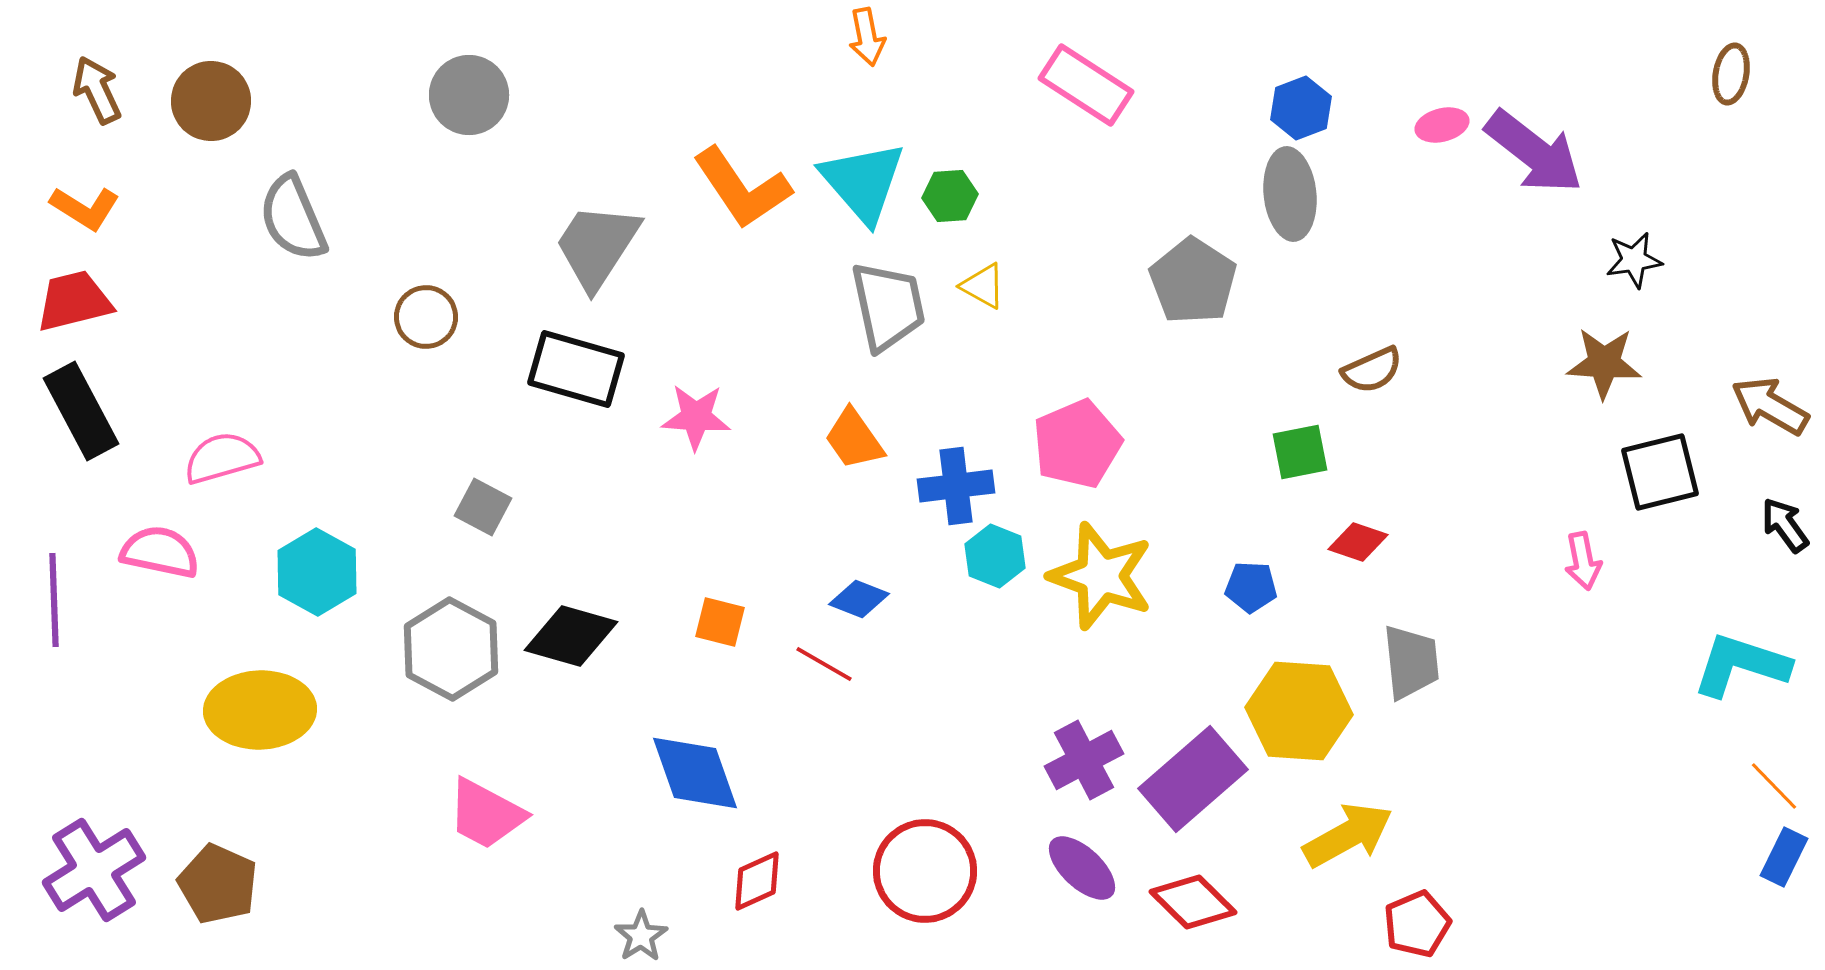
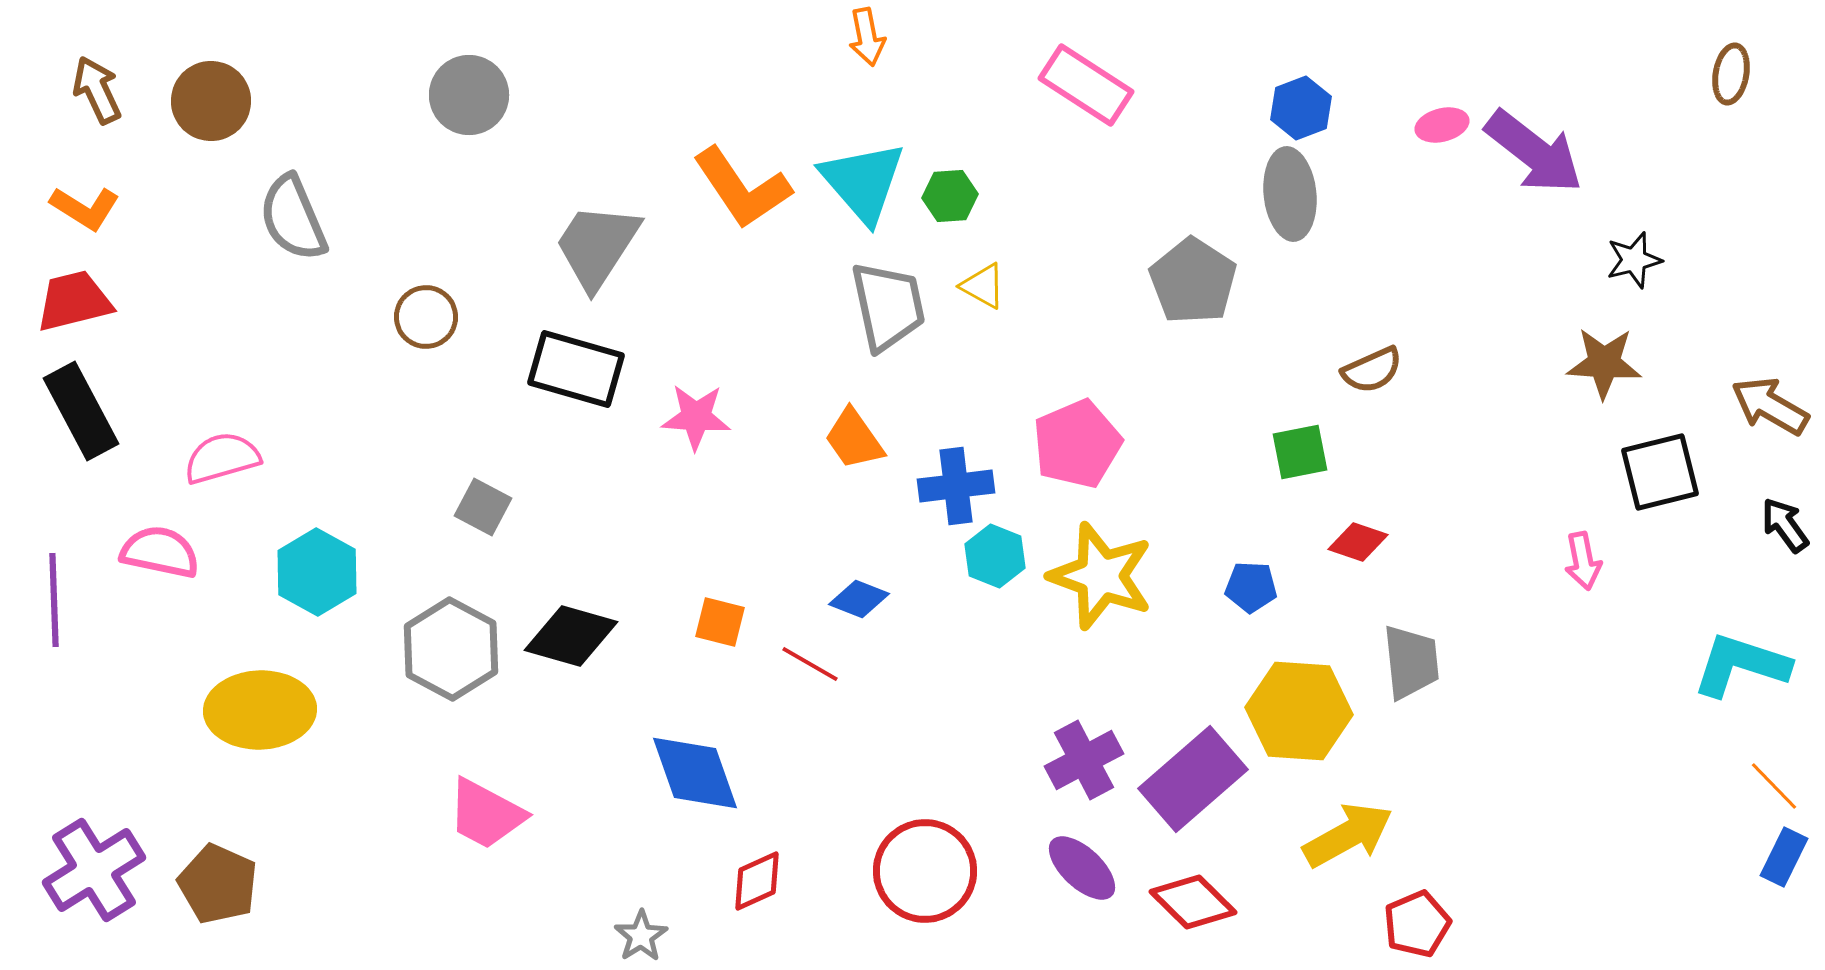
black star at (1634, 260): rotated 6 degrees counterclockwise
red line at (824, 664): moved 14 px left
